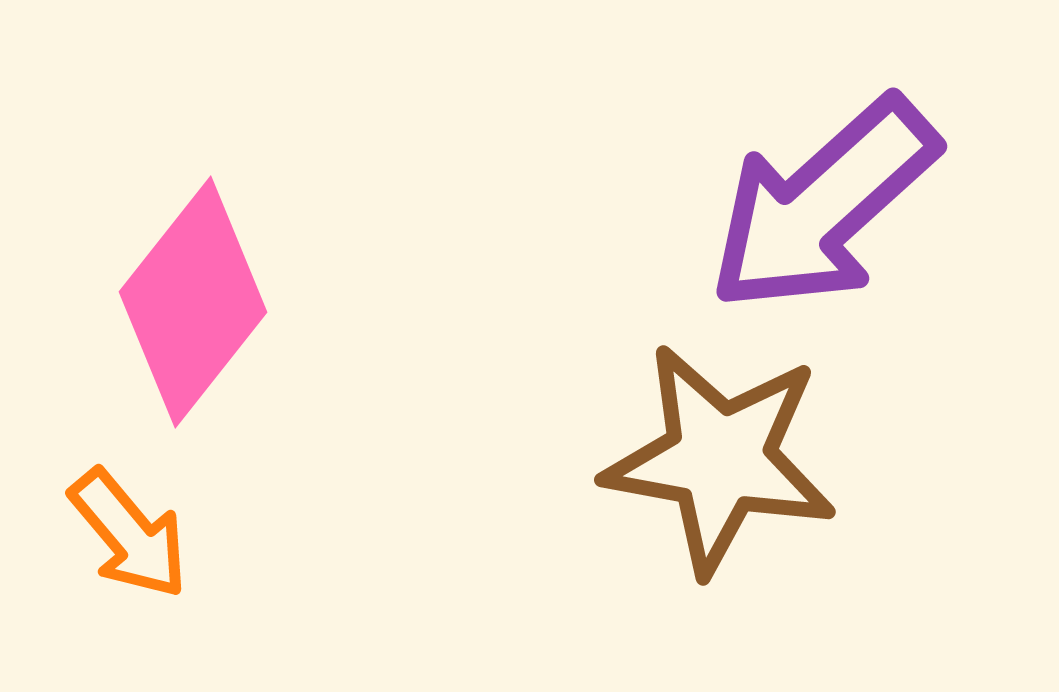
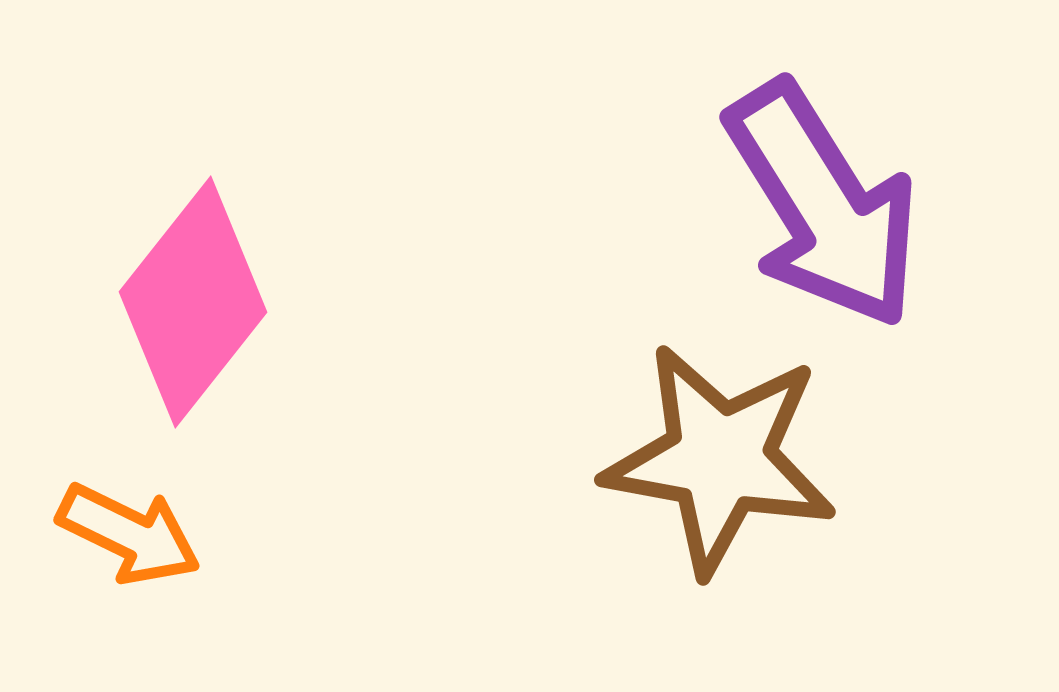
purple arrow: rotated 80 degrees counterclockwise
orange arrow: rotated 24 degrees counterclockwise
